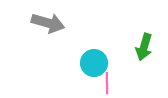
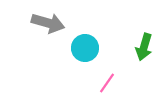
cyan circle: moved 9 px left, 15 px up
pink line: rotated 35 degrees clockwise
